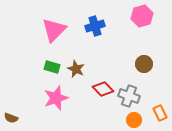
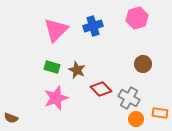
pink hexagon: moved 5 px left, 2 px down
blue cross: moved 2 px left
pink triangle: moved 2 px right
brown circle: moved 1 px left
brown star: moved 1 px right, 1 px down
red diamond: moved 2 px left
gray cross: moved 2 px down; rotated 10 degrees clockwise
orange rectangle: rotated 56 degrees counterclockwise
orange circle: moved 2 px right, 1 px up
